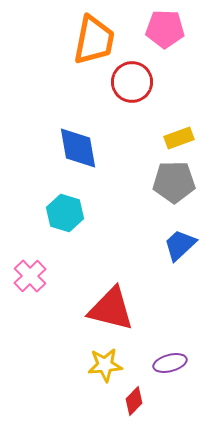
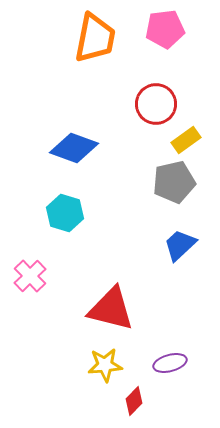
pink pentagon: rotated 9 degrees counterclockwise
orange trapezoid: moved 1 px right, 2 px up
red circle: moved 24 px right, 22 px down
yellow rectangle: moved 7 px right, 2 px down; rotated 16 degrees counterclockwise
blue diamond: moved 4 px left; rotated 60 degrees counterclockwise
gray pentagon: rotated 12 degrees counterclockwise
